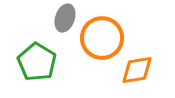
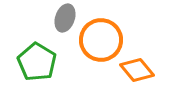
orange circle: moved 1 px left, 2 px down
orange diamond: rotated 60 degrees clockwise
